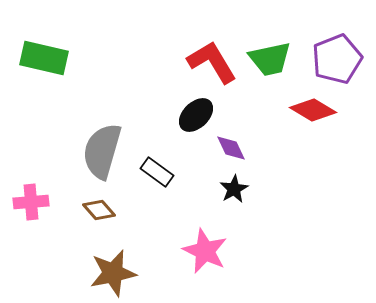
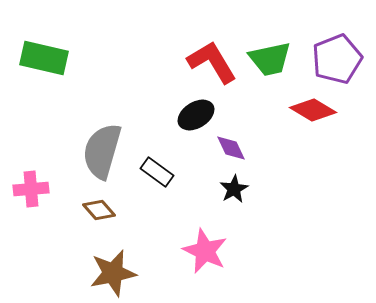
black ellipse: rotated 12 degrees clockwise
pink cross: moved 13 px up
